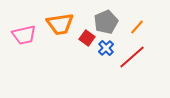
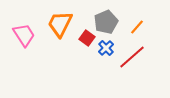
orange trapezoid: rotated 124 degrees clockwise
pink trapezoid: rotated 110 degrees counterclockwise
